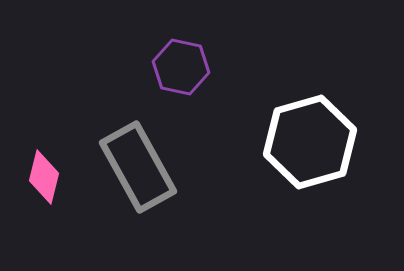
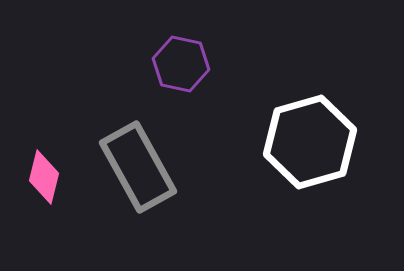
purple hexagon: moved 3 px up
